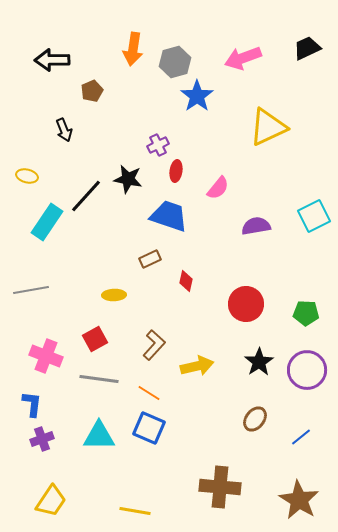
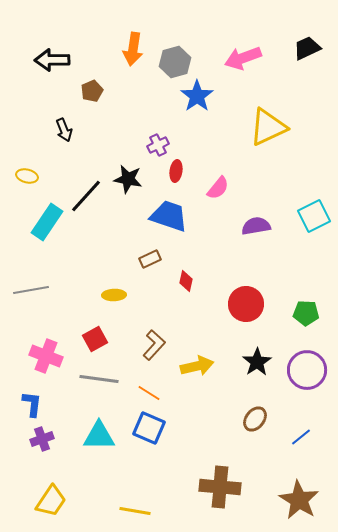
black star at (259, 362): moved 2 px left
